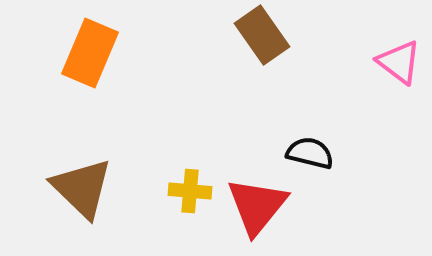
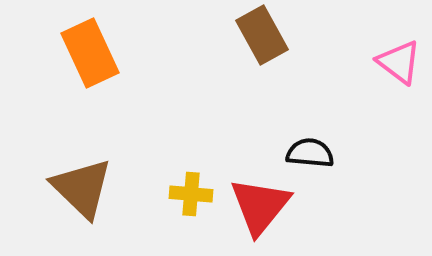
brown rectangle: rotated 6 degrees clockwise
orange rectangle: rotated 48 degrees counterclockwise
black semicircle: rotated 9 degrees counterclockwise
yellow cross: moved 1 px right, 3 px down
red triangle: moved 3 px right
